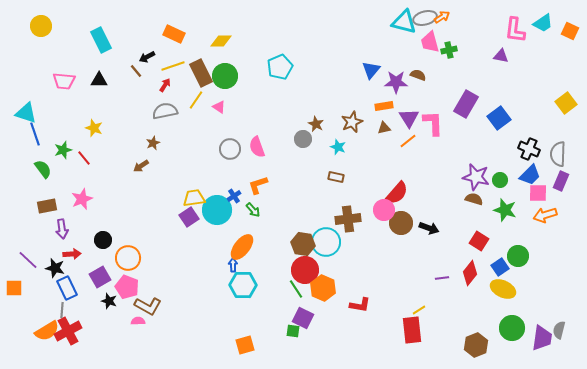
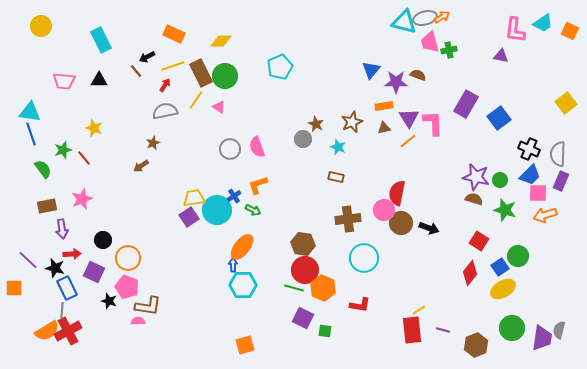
cyan triangle at (26, 113): moved 4 px right, 1 px up; rotated 10 degrees counterclockwise
blue line at (35, 134): moved 4 px left
red semicircle at (397, 193): rotated 150 degrees clockwise
green arrow at (253, 210): rotated 21 degrees counterclockwise
cyan circle at (326, 242): moved 38 px right, 16 px down
purple square at (100, 277): moved 6 px left, 5 px up; rotated 35 degrees counterclockwise
purple line at (442, 278): moved 1 px right, 52 px down; rotated 24 degrees clockwise
green line at (296, 289): moved 2 px left, 1 px up; rotated 42 degrees counterclockwise
yellow ellipse at (503, 289): rotated 55 degrees counterclockwise
brown L-shape at (148, 306): rotated 20 degrees counterclockwise
green square at (293, 331): moved 32 px right
